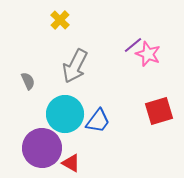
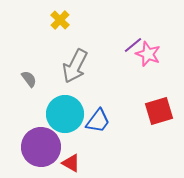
gray semicircle: moved 1 px right, 2 px up; rotated 12 degrees counterclockwise
purple circle: moved 1 px left, 1 px up
